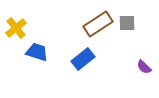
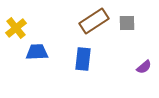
brown rectangle: moved 4 px left, 3 px up
blue trapezoid: rotated 20 degrees counterclockwise
blue rectangle: rotated 45 degrees counterclockwise
purple semicircle: rotated 84 degrees counterclockwise
